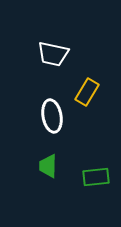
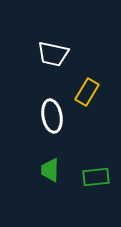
green trapezoid: moved 2 px right, 4 px down
